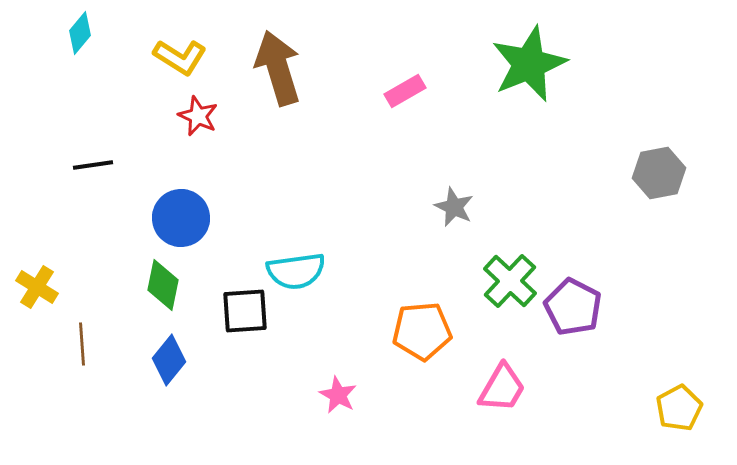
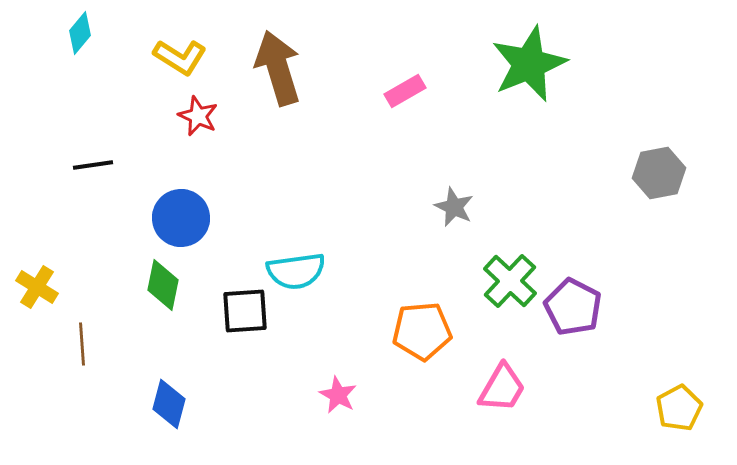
blue diamond: moved 44 px down; rotated 24 degrees counterclockwise
